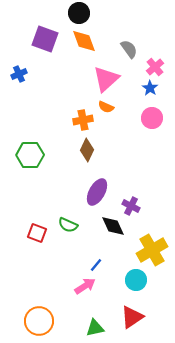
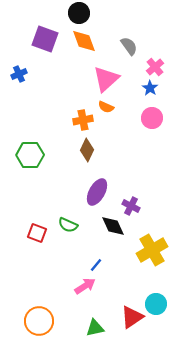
gray semicircle: moved 3 px up
cyan circle: moved 20 px right, 24 px down
